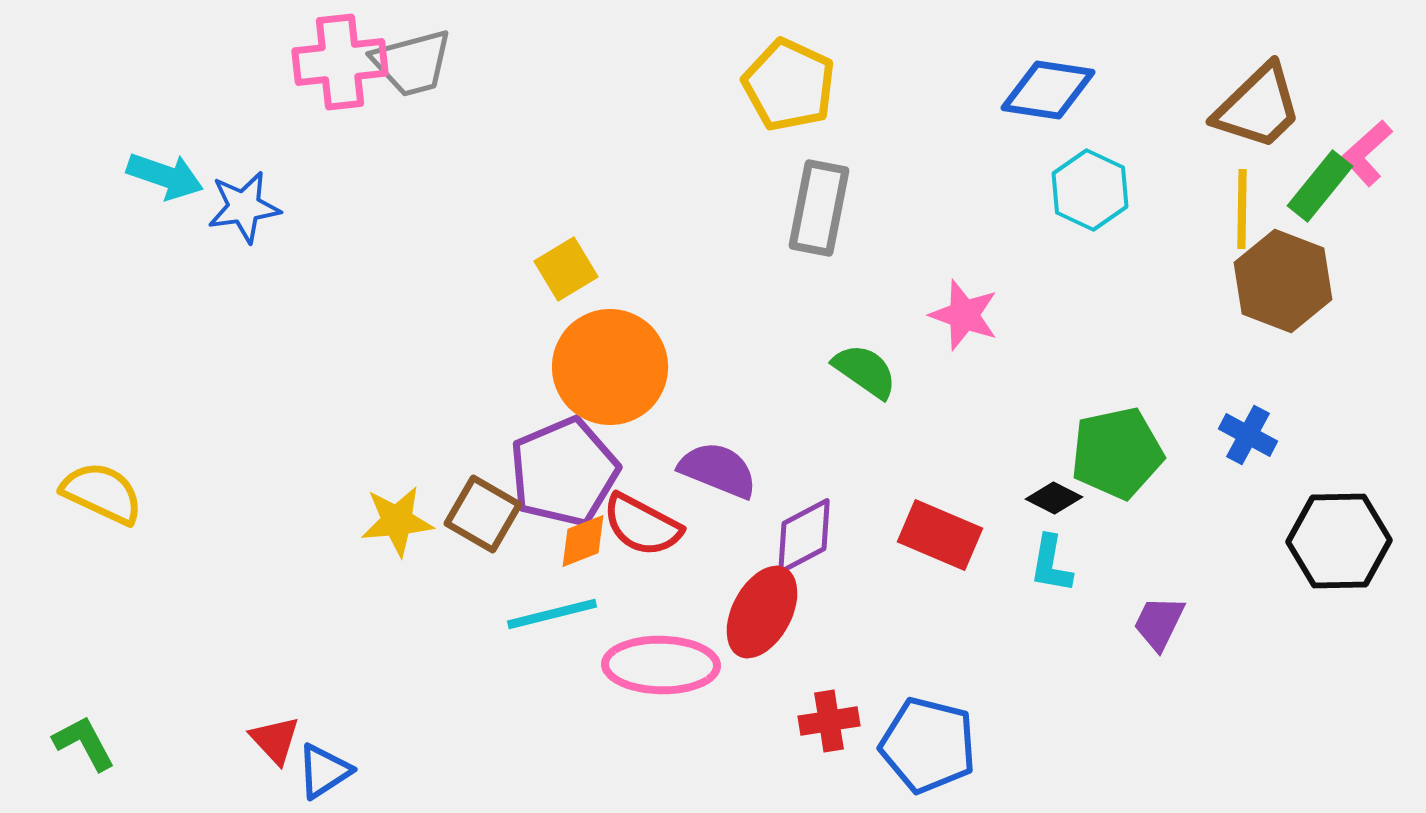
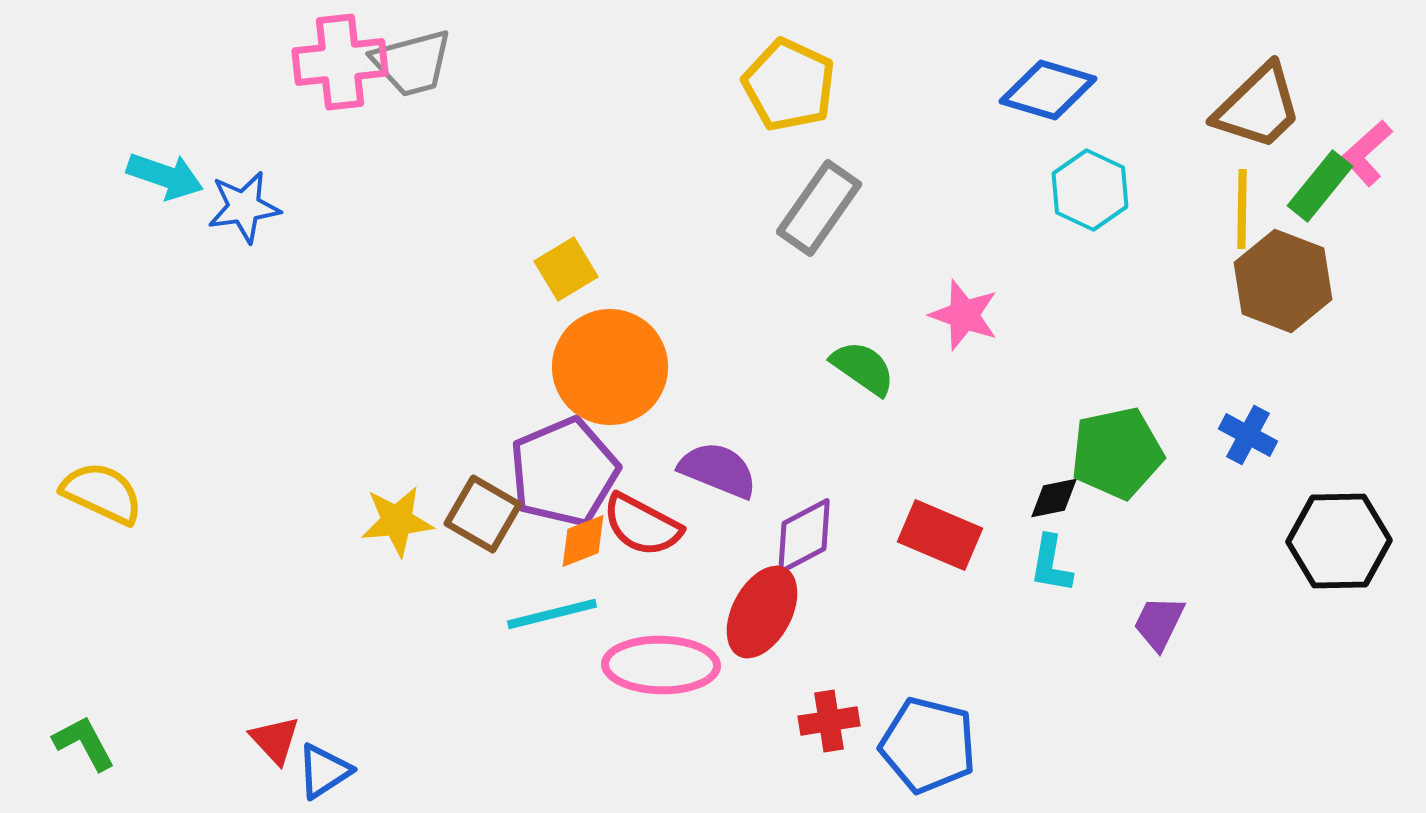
blue diamond: rotated 8 degrees clockwise
gray rectangle: rotated 24 degrees clockwise
green semicircle: moved 2 px left, 3 px up
black diamond: rotated 38 degrees counterclockwise
